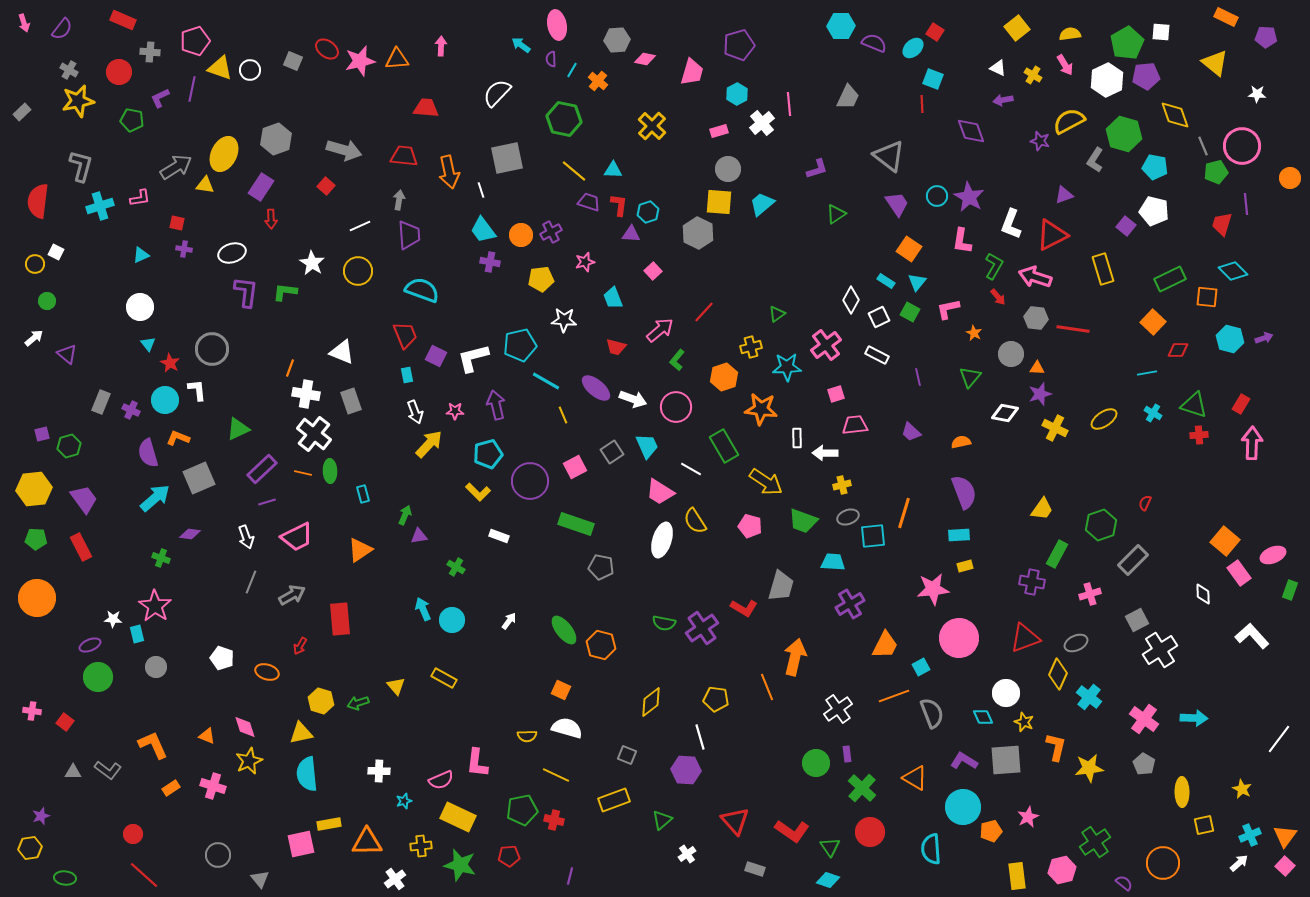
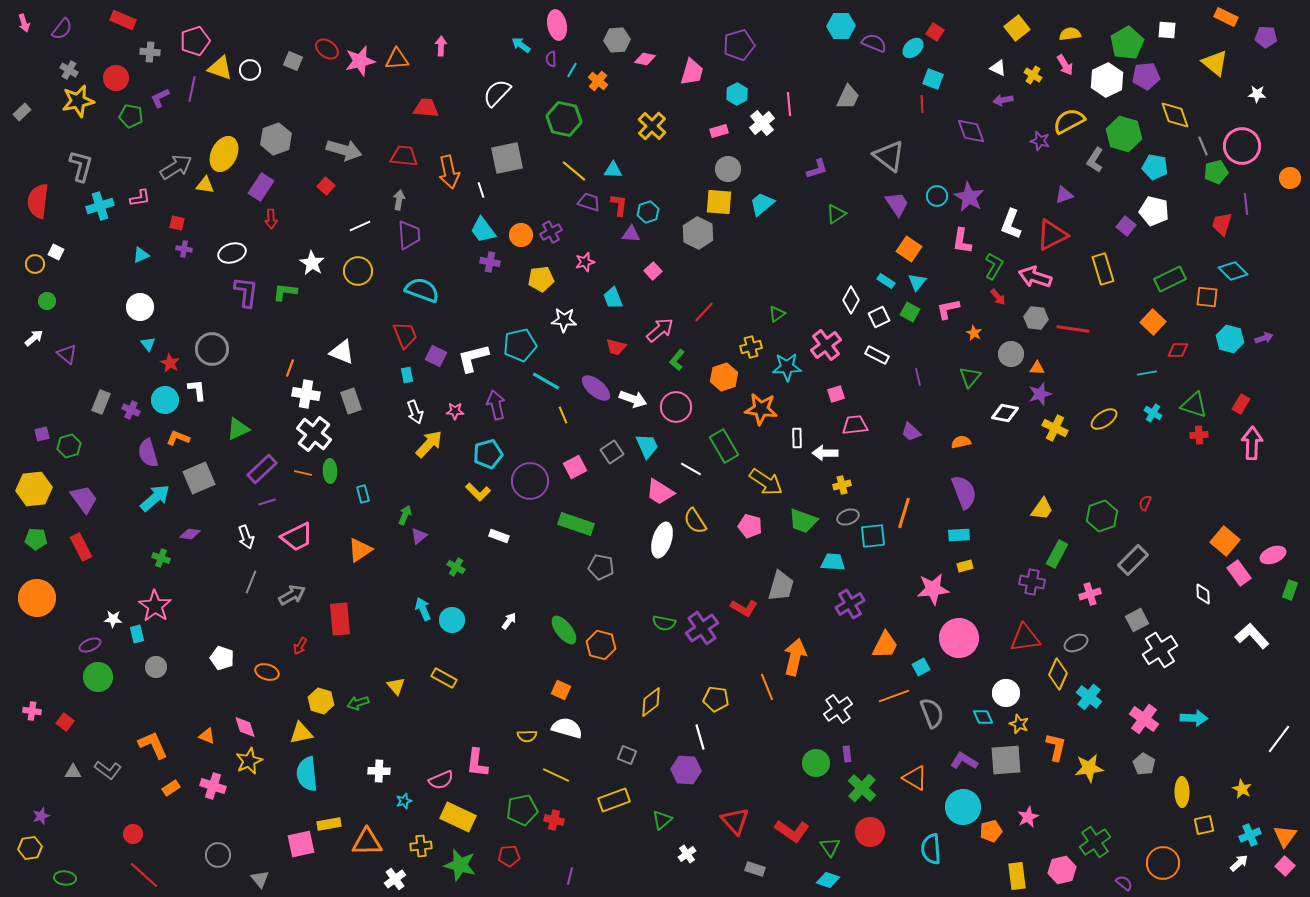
white square at (1161, 32): moved 6 px right, 2 px up
red circle at (119, 72): moved 3 px left, 6 px down
green pentagon at (132, 120): moved 1 px left, 4 px up
green hexagon at (1101, 525): moved 1 px right, 9 px up
purple triangle at (419, 536): rotated 30 degrees counterclockwise
red triangle at (1025, 638): rotated 12 degrees clockwise
yellow star at (1024, 722): moved 5 px left, 2 px down
